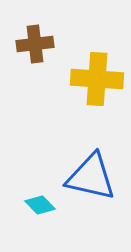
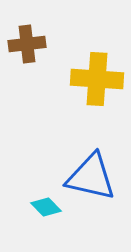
brown cross: moved 8 px left
cyan diamond: moved 6 px right, 2 px down
